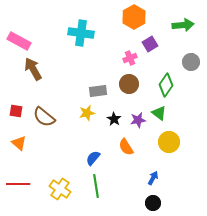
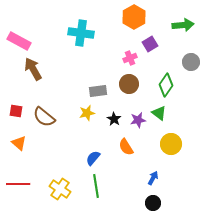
yellow circle: moved 2 px right, 2 px down
